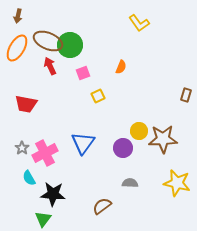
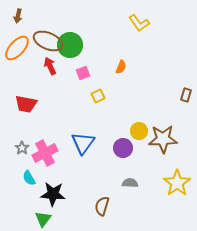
orange ellipse: rotated 12 degrees clockwise
yellow star: rotated 24 degrees clockwise
brown semicircle: rotated 36 degrees counterclockwise
